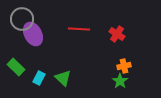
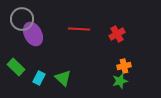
red cross: rotated 28 degrees clockwise
green star: rotated 21 degrees clockwise
